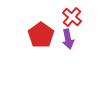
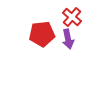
red pentagon: moved 1 px right, 1 px up; rotated 30 degrees clockwise
